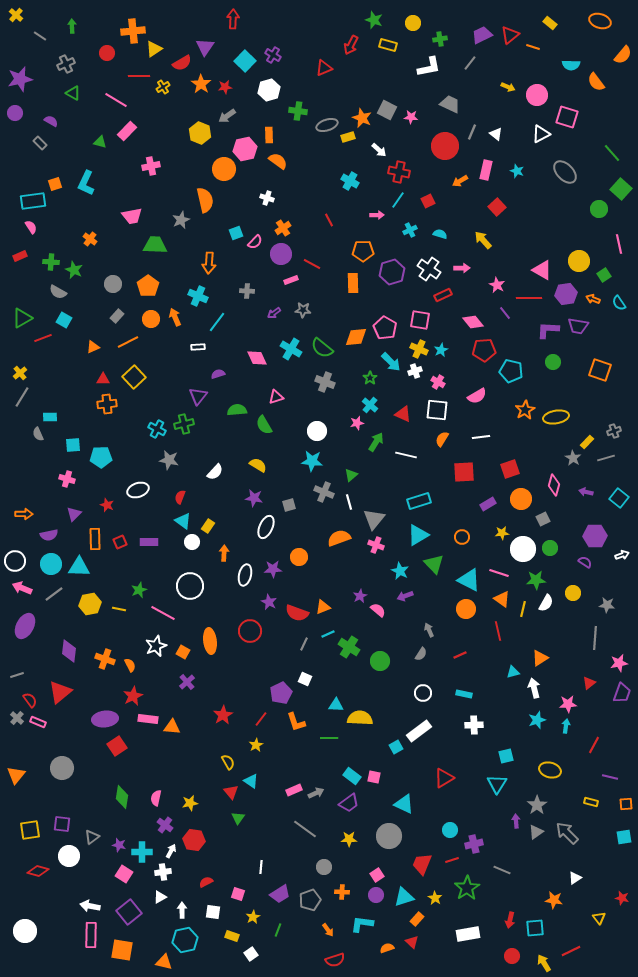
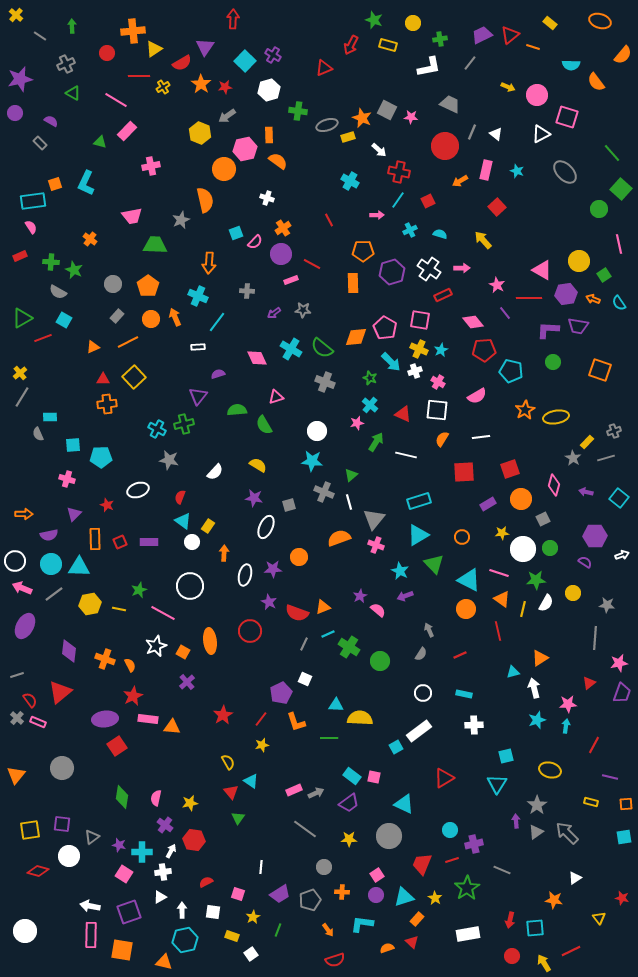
green star at (370, 378): rotated 16 degrees counterclockwise
yellow star at (256, 745): moved 6 px right; rotated 16 degrees clockwise
purple square at (129, 912): rotated 20 degrees clockwise
